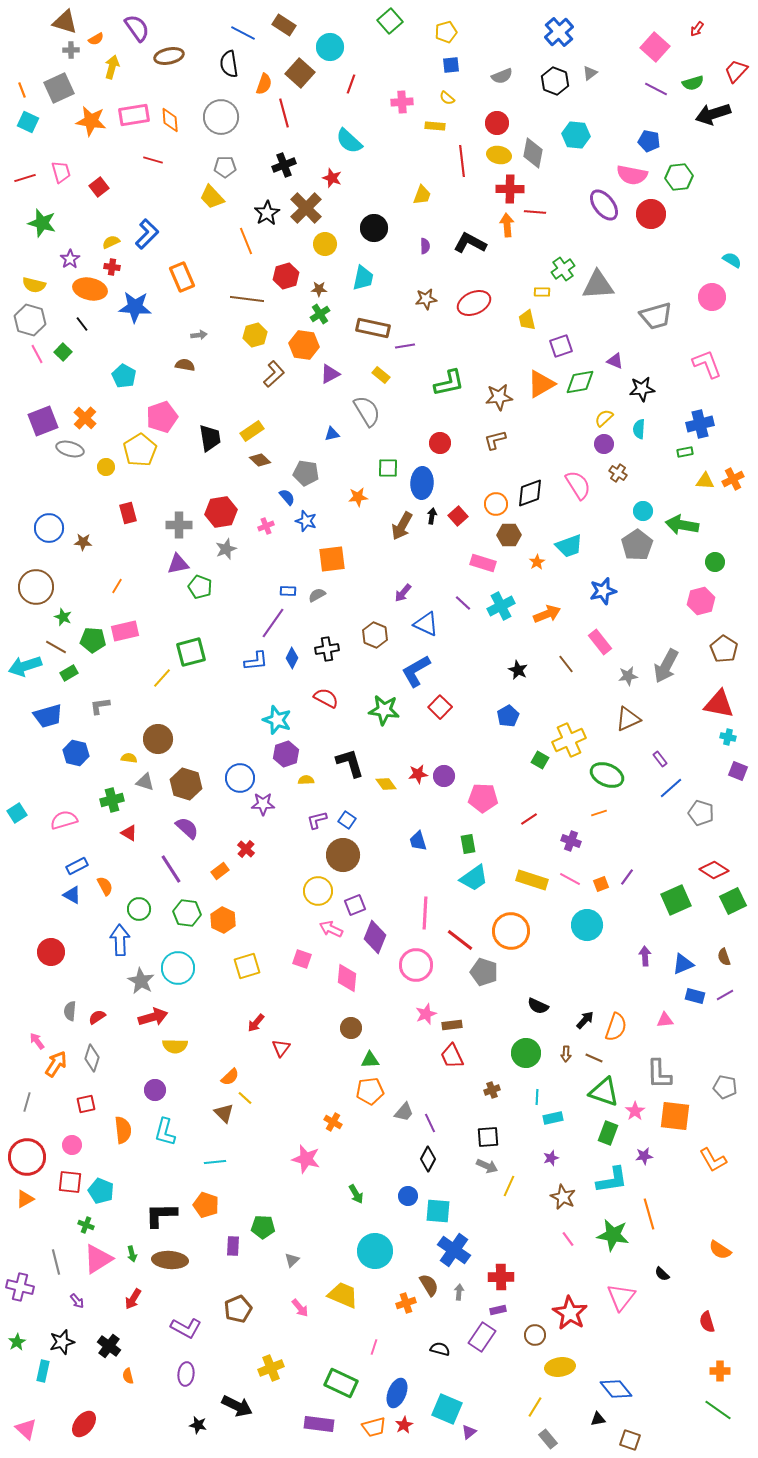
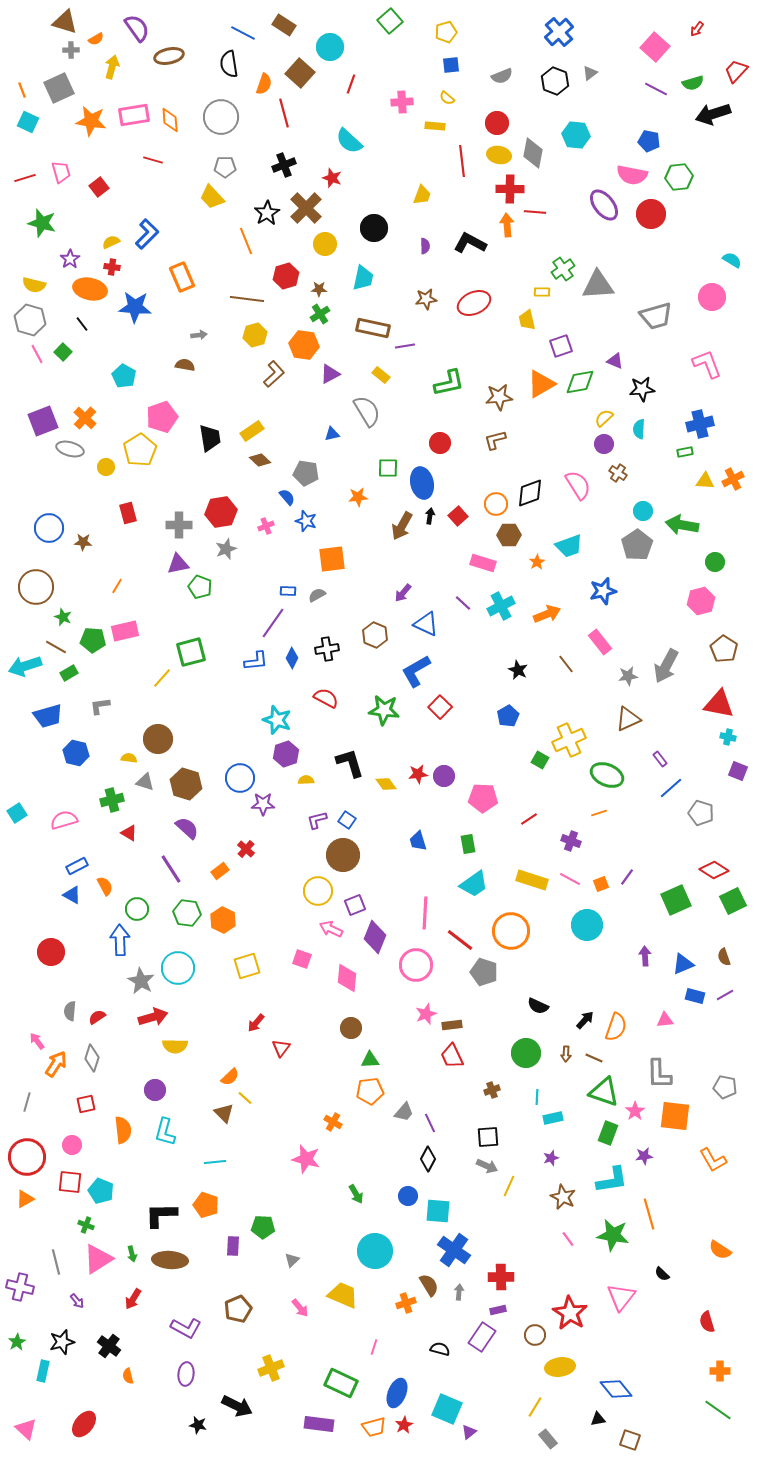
blue ellipse at (422, 483): rotated 16 degrees counterclockwise
black arrow at (432, 516): moved 2 px left
cyan trapezoid at (474, 878): moved 6 px down
green circle at (139, 909): moved 2 px left
